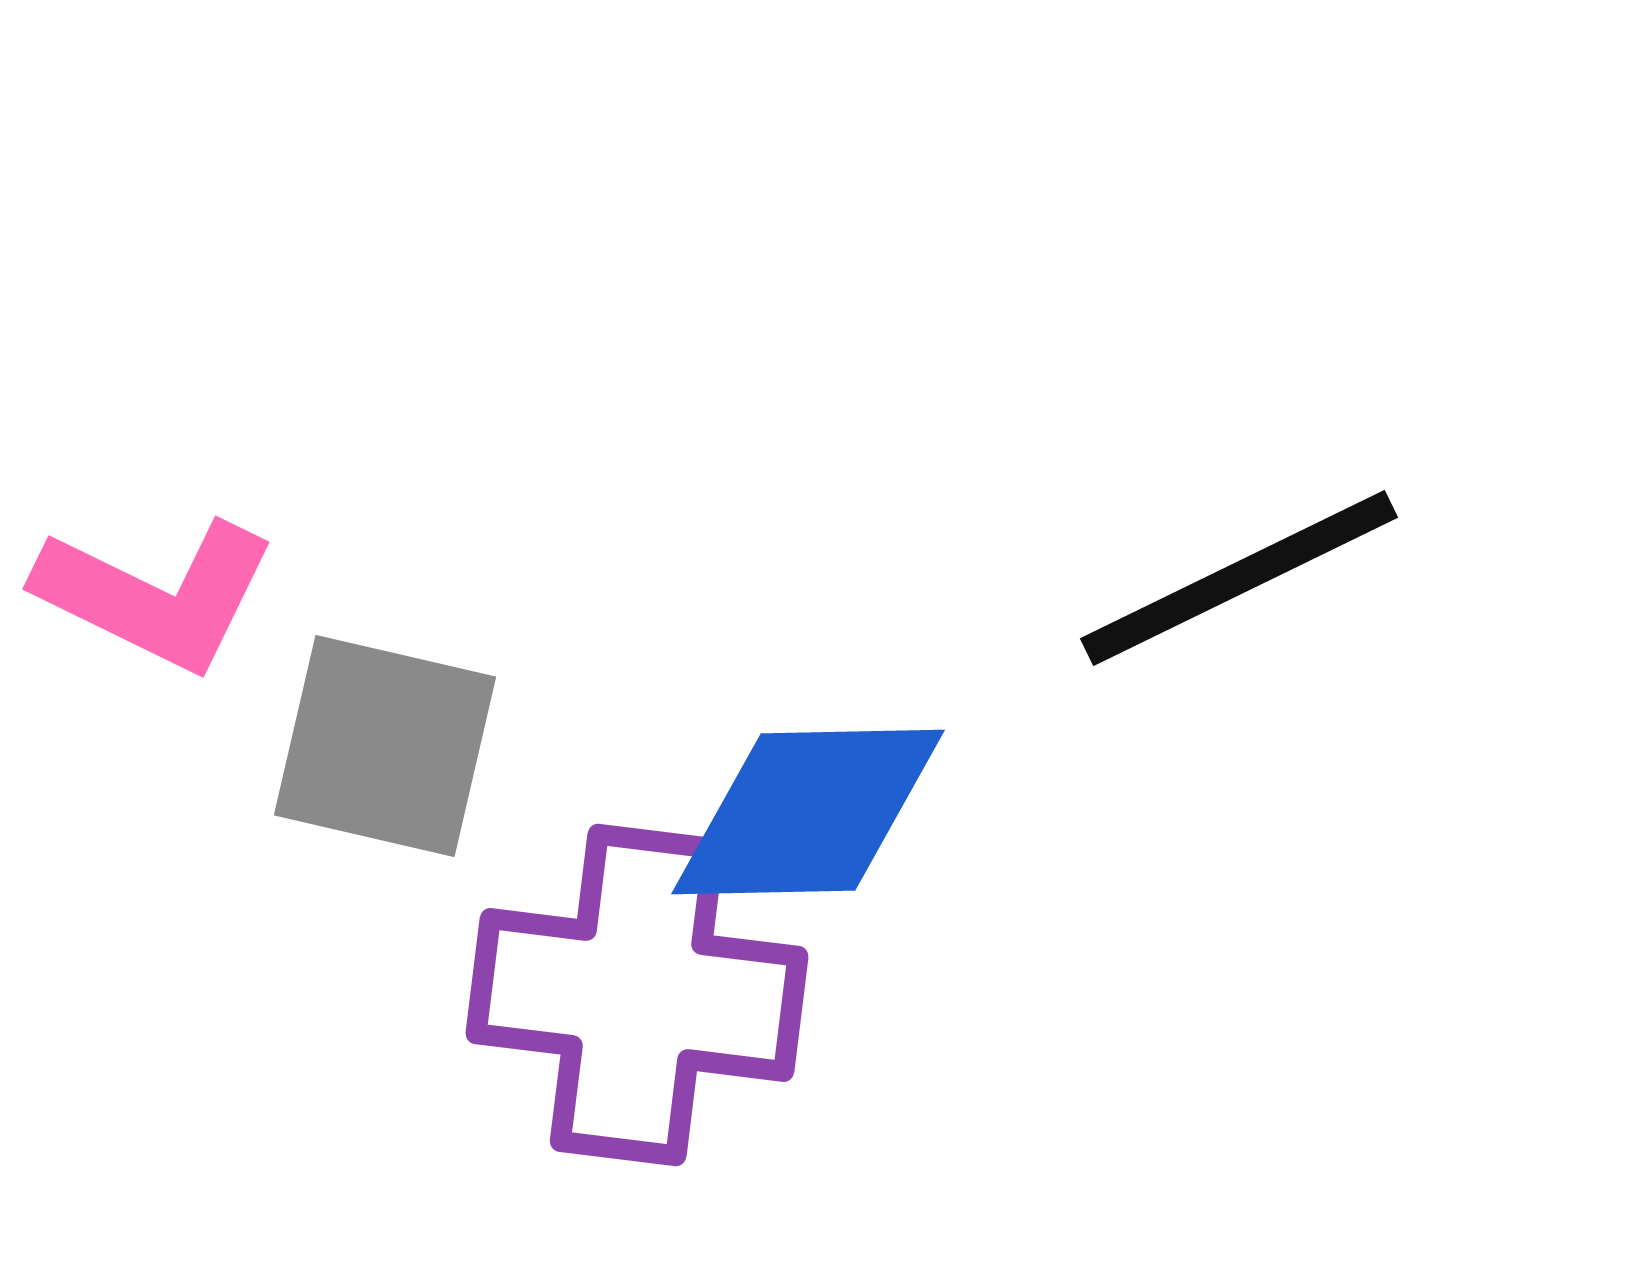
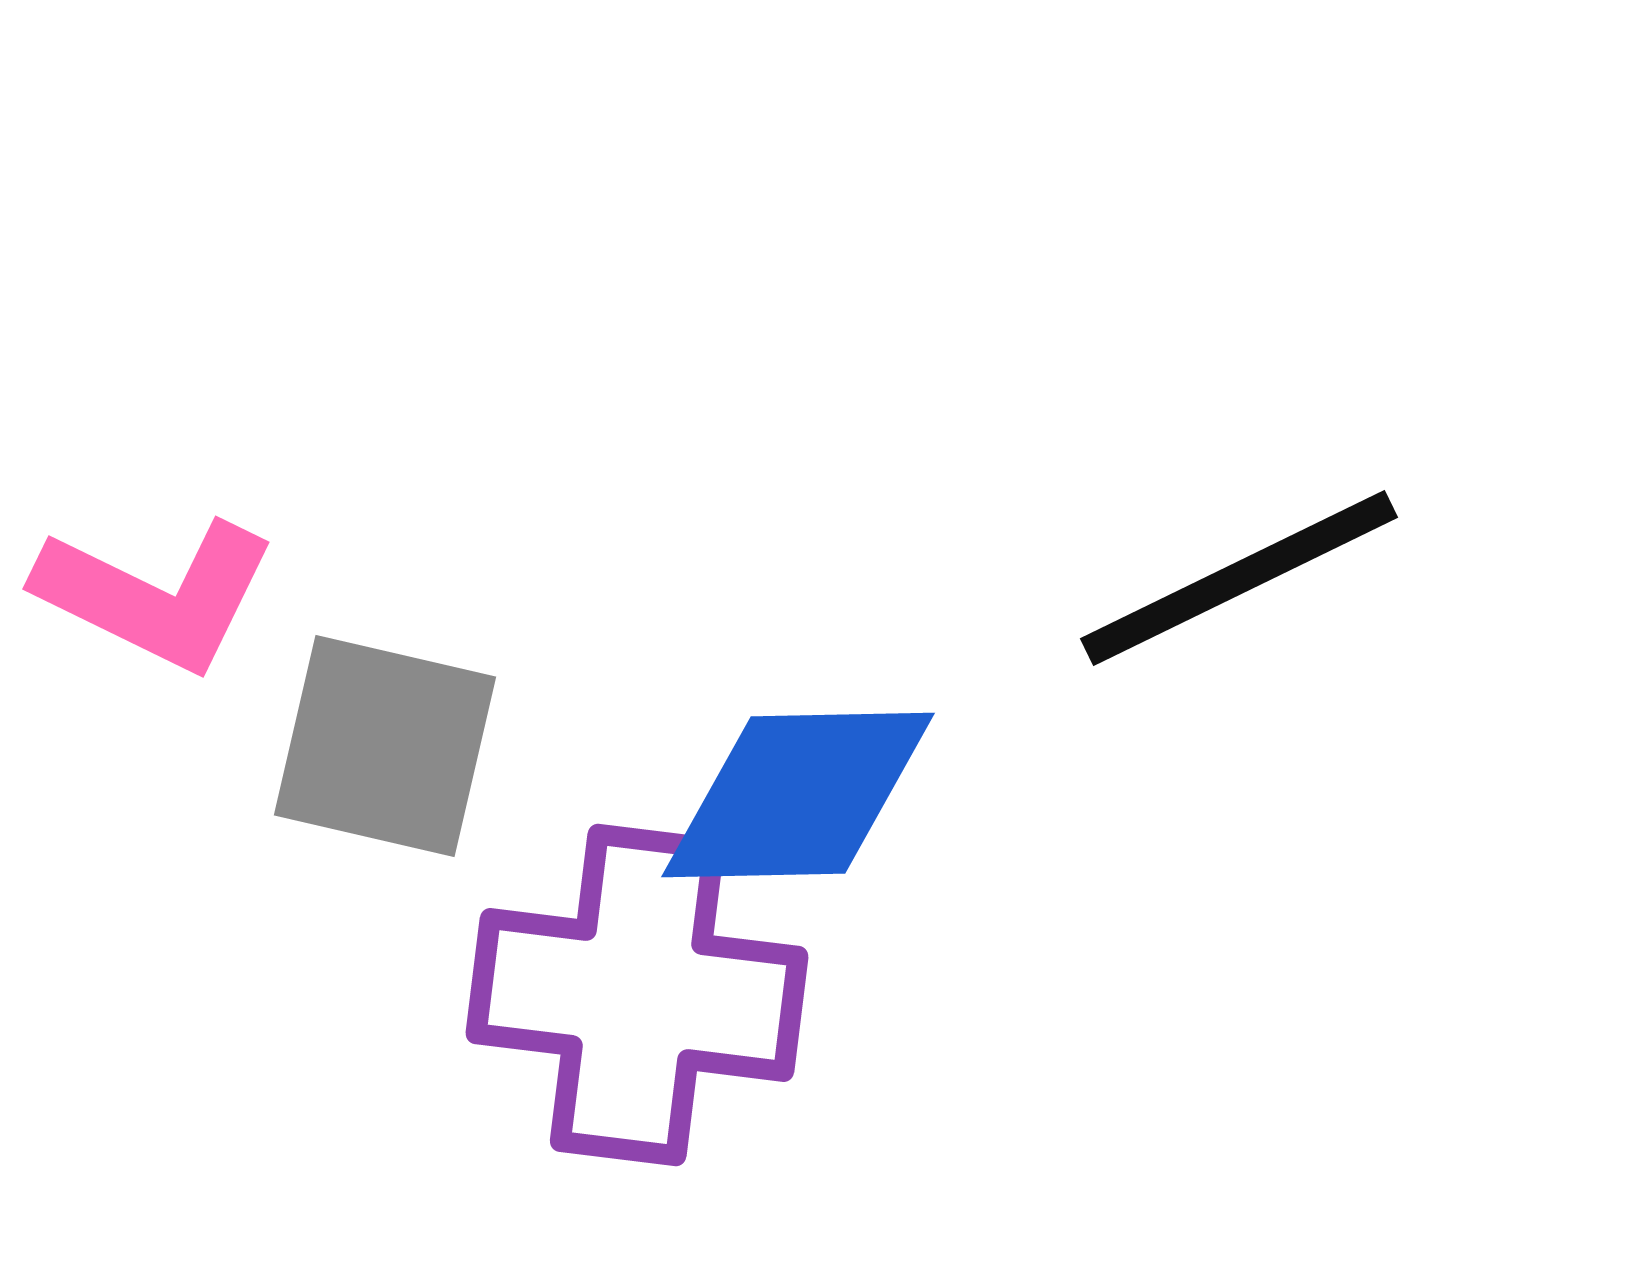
blue diamond: moved 10 px left, 17 px up
